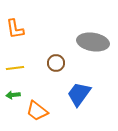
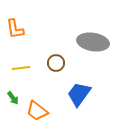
yellow line: moved 6 px right
green arrow: moved 3 px down; rotated 120 degrees counterclockwise
